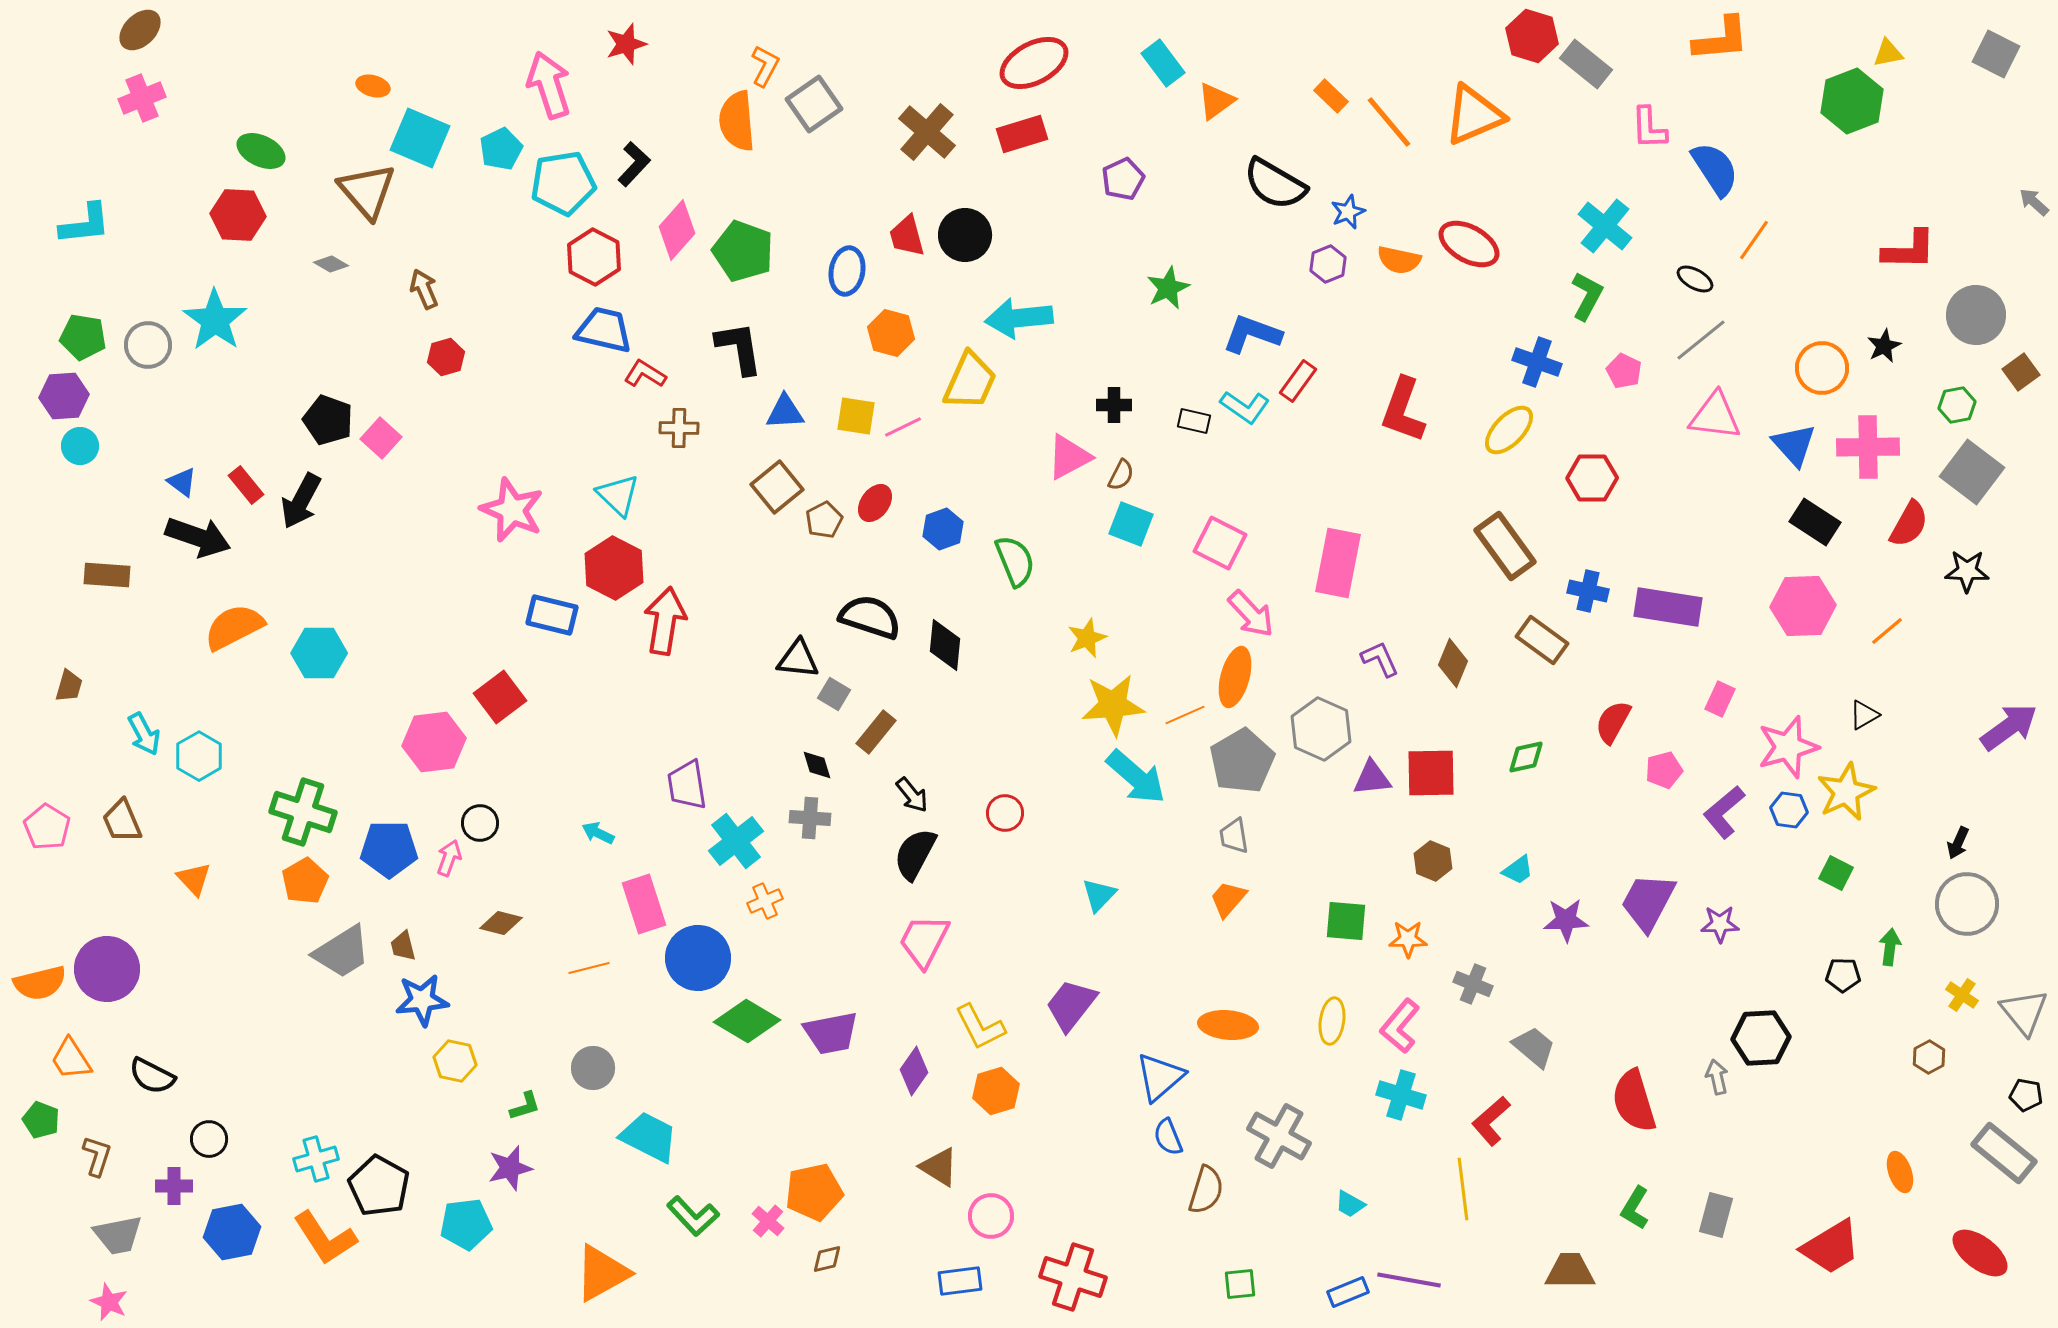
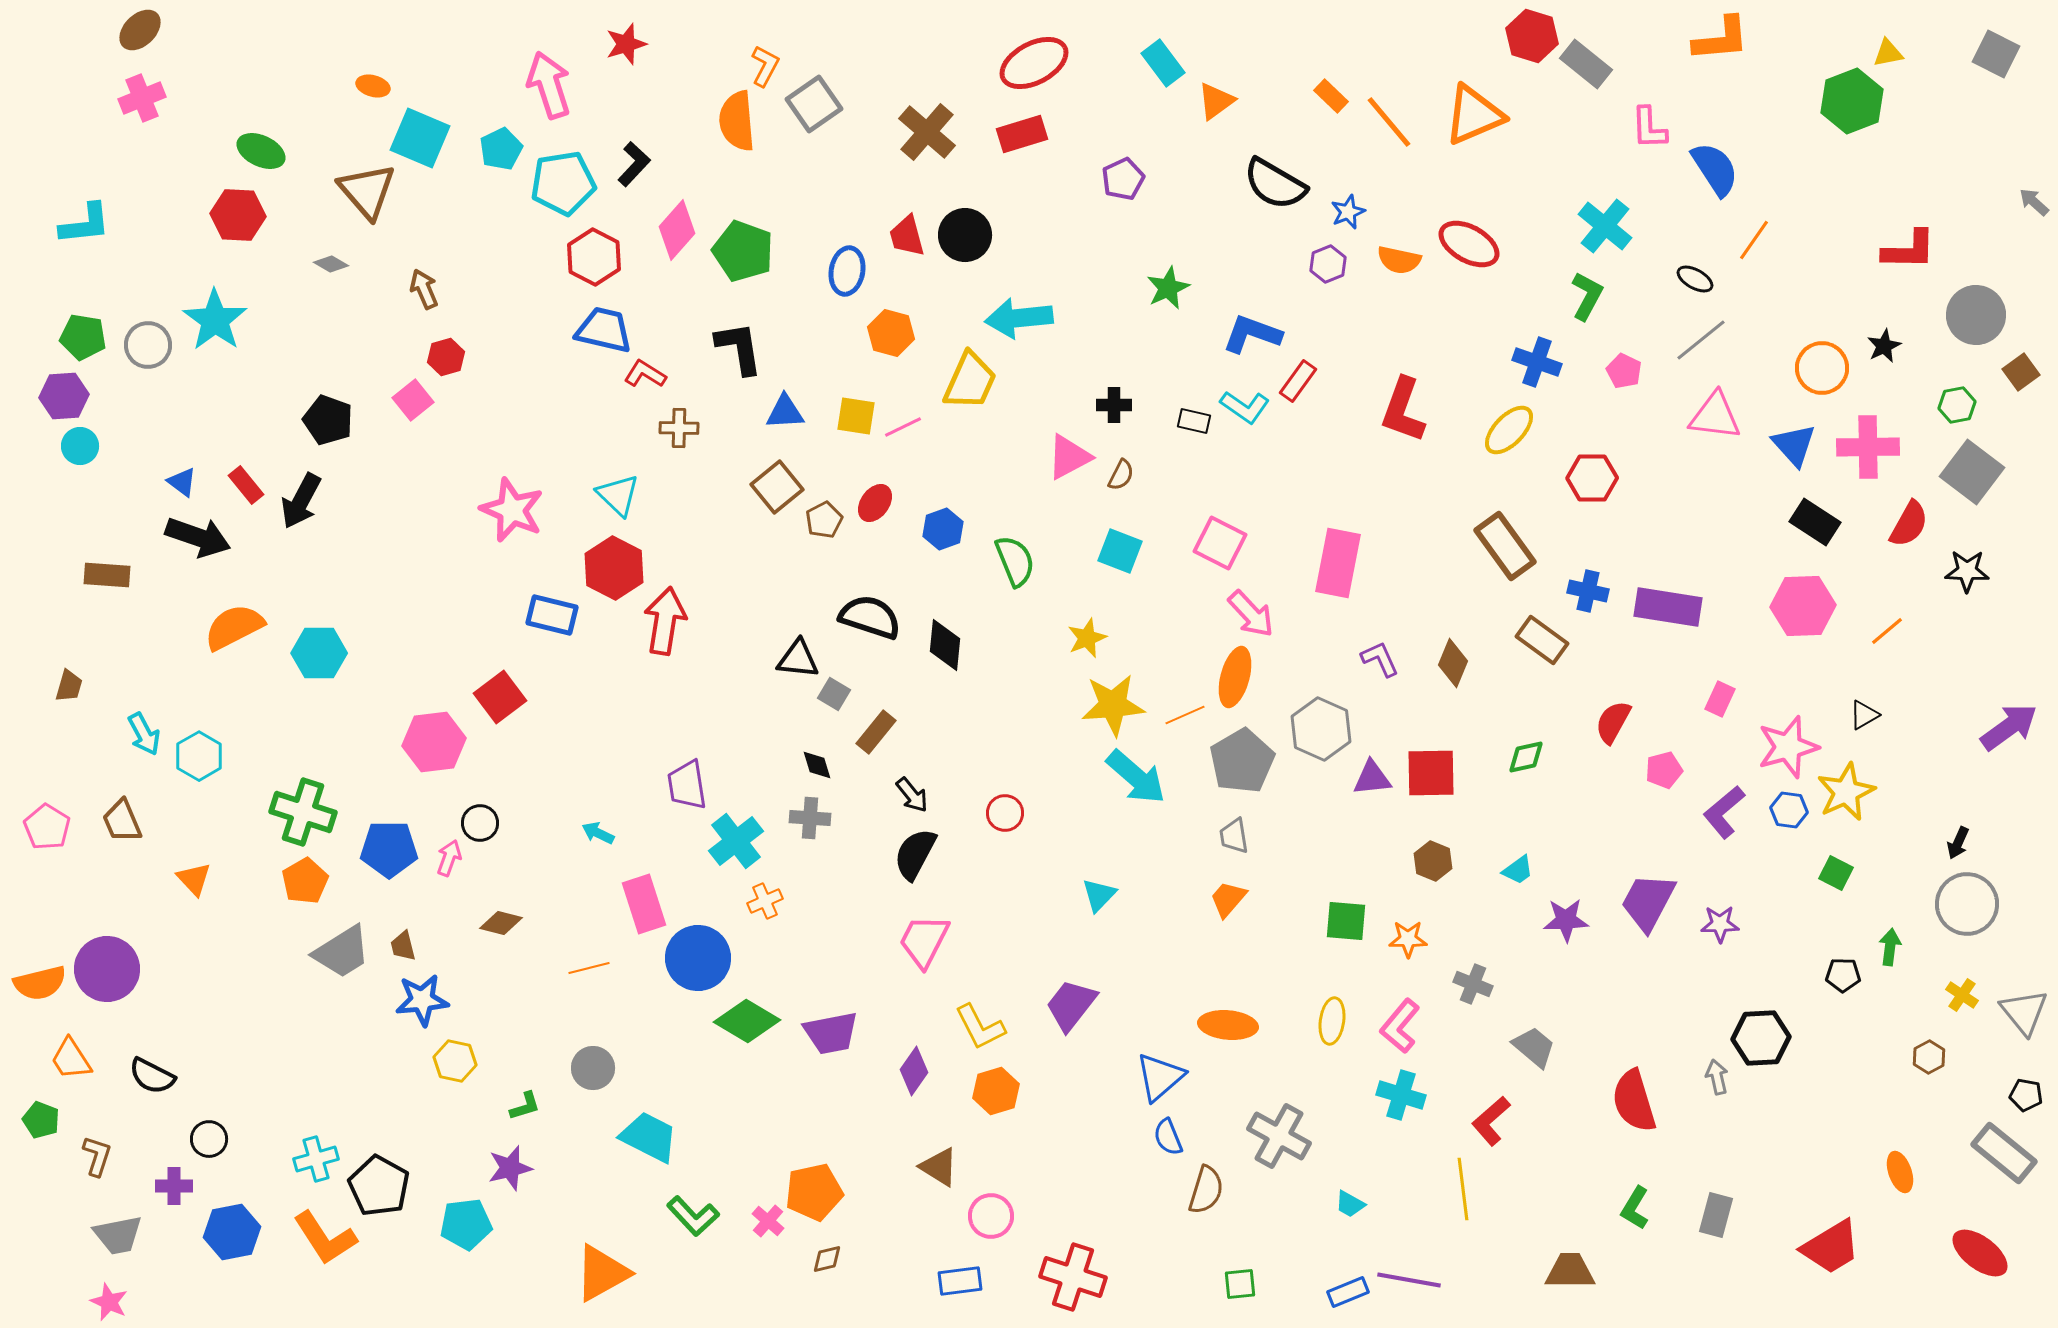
pink square at (381, 438): moved 32 px right, 38 px up; rotated 9 degrees clockwise
cyan square at (1131, 524): moved 11 px left, 27 px down
